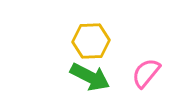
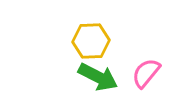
green arrow: moved 8 px right
